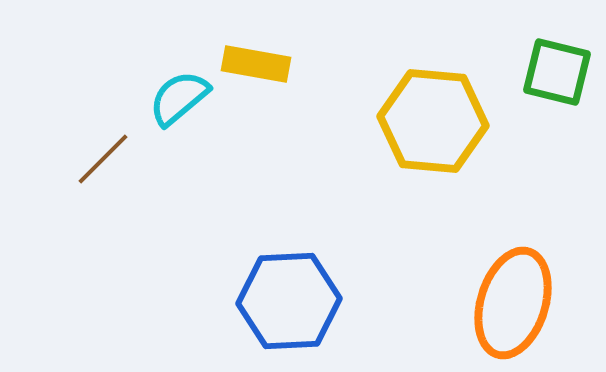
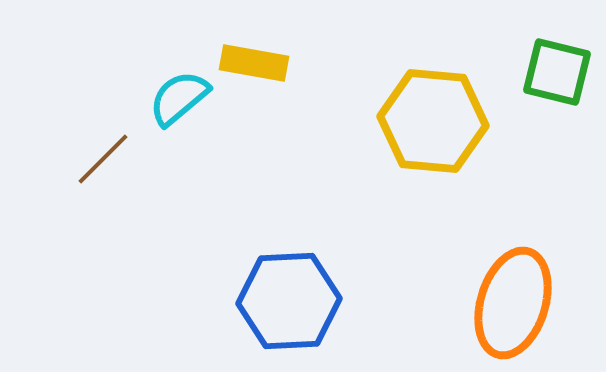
yellow rectangle: moved 2 px left, 1 px up
